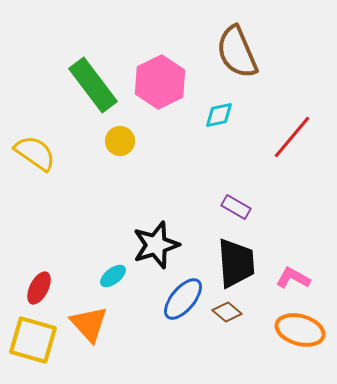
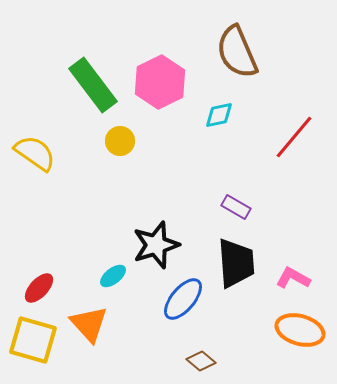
red line: moved 2 px right
red ellipse: rotated 16 degrees clockwise
brown diamond: moved 26 px left, 49 px down
